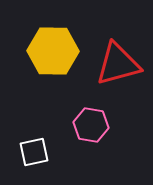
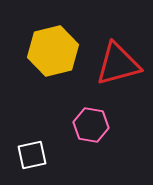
yellow hexagon: rotated 15 degrees counterclockwise
white square: moved 2 px left, 3 px down
